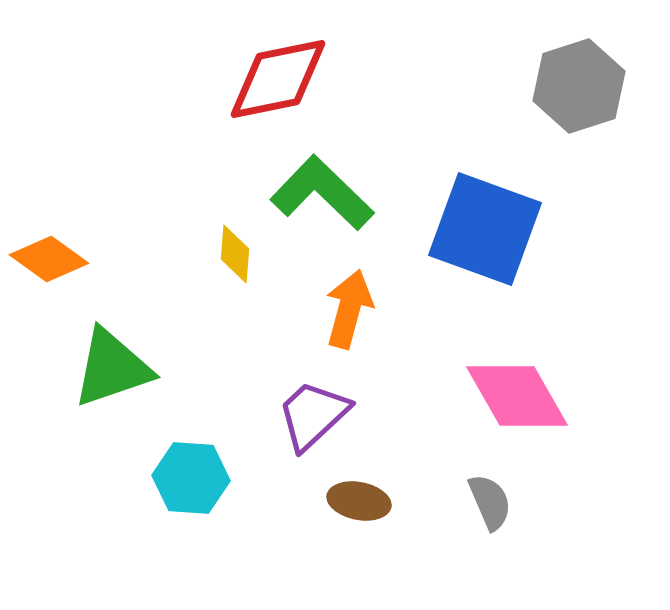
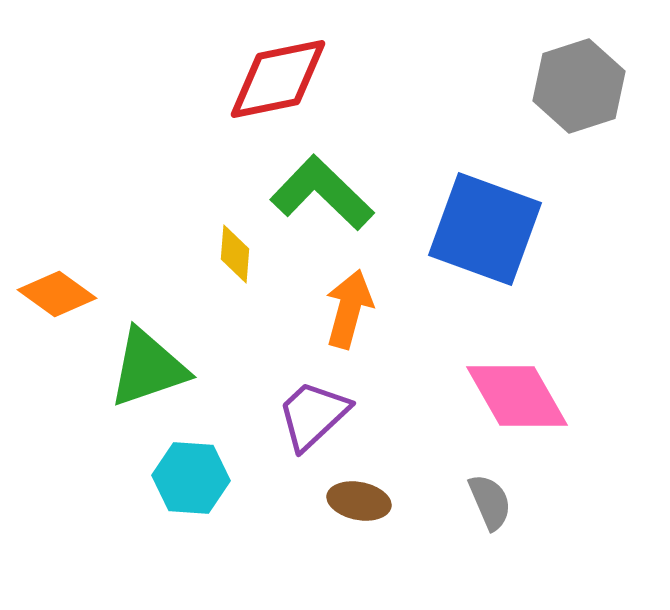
orange diamond: moved 8 px right, 35 px down
green triangle: moved 36 px right
